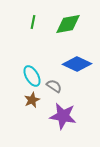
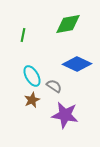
green line: moved 10 px left, 13 px down
purple star: moved 2 px right, 1 px up
